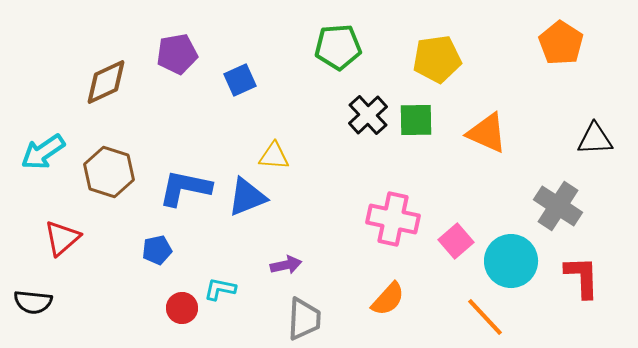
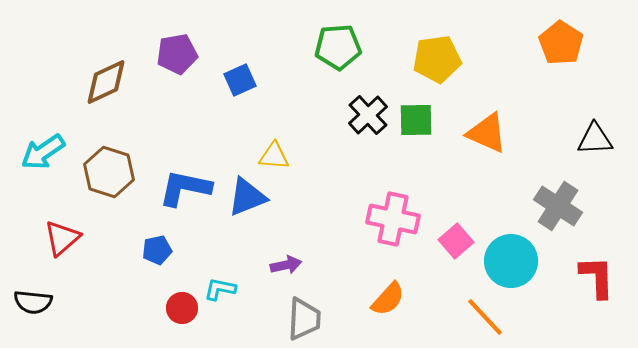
red L-shape: moved 15 px right
